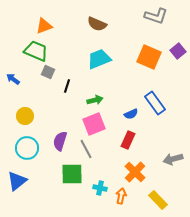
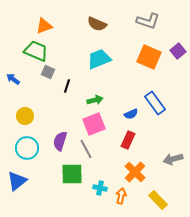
gray L-shape: moved 8 px left, 5 px down
